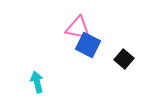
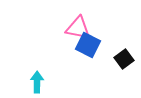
black square: rotated 12 degrees clockwise
cyan arrow: rotated 15 degrees clockwise
